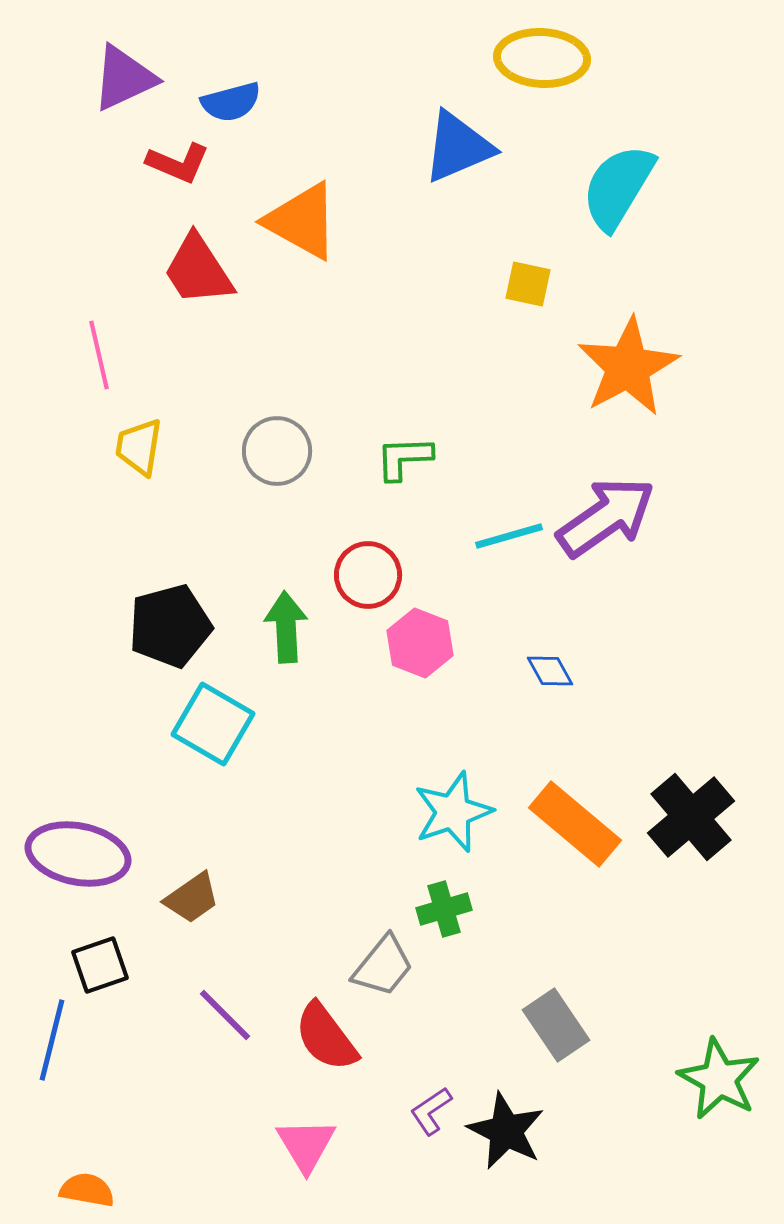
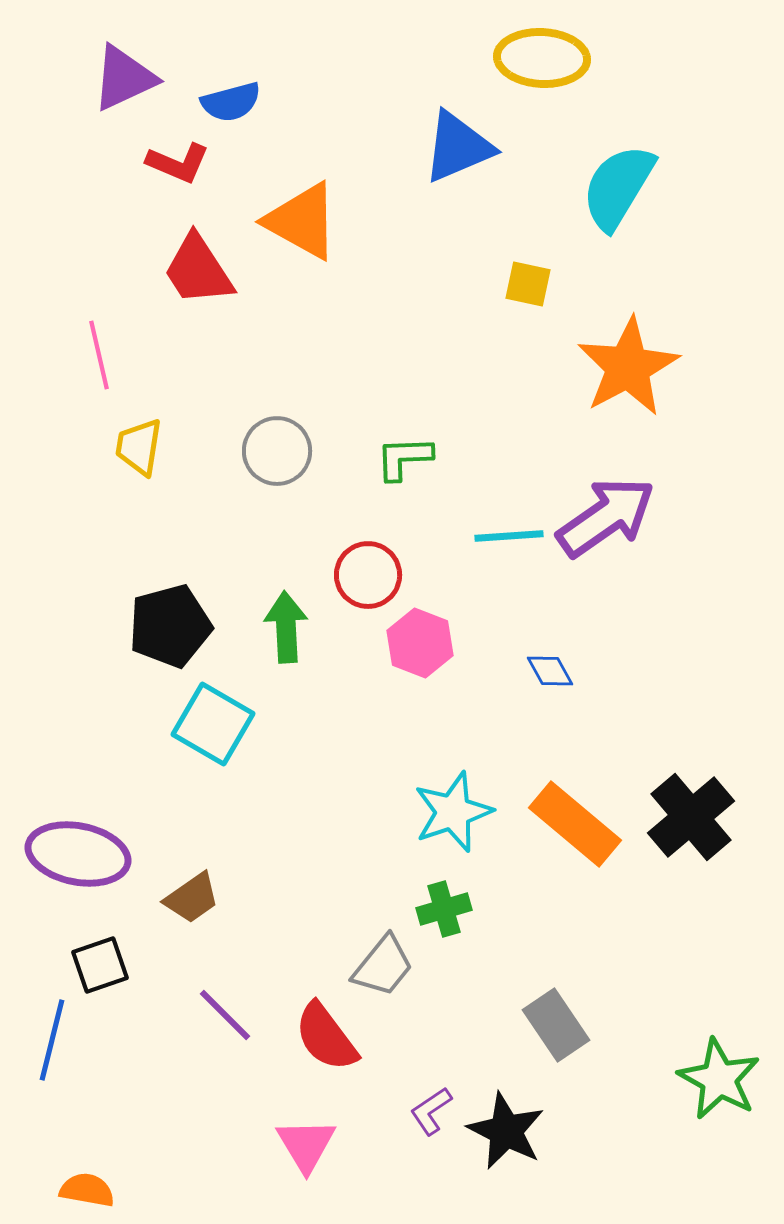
cyan line: rotated 12 degrees clockwise
